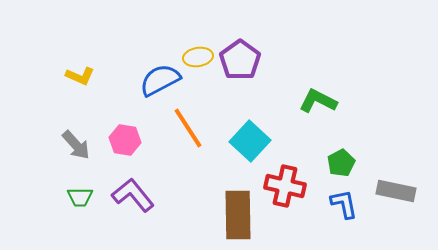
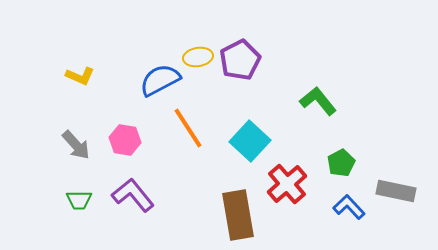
purple pentagon: rotated 9 degrees clockwise
green L-shape: rotated 24 degrees clockwise
red cross: moved 2 px right, 2 px up; rotated 36 degrees clockwise
green trapezoid: moved 1 px left, 3 px down
blue L-shape: moved 5 px right, 3 px down; rotated 32 degrees counterclockwise
brown rectangle: rotated 9 degrees counterclockwise
